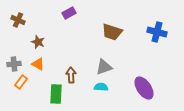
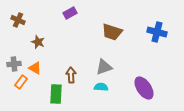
purple rectangle: moved 1 px right
orange triangle: moved 3 px left, 4 px down
